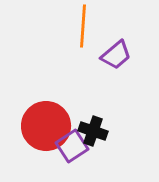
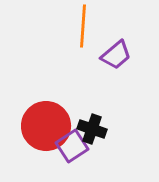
black cross: moved 1 px left, 2 px up
